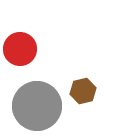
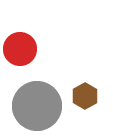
brown hexagon: moved 2 px right, 5 px down; rotated 15 degrees counterclockwise
